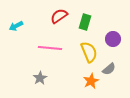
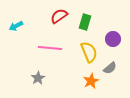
gray semicircle: moved 1 px right, 1 px up
gray star: moved 2 px left
